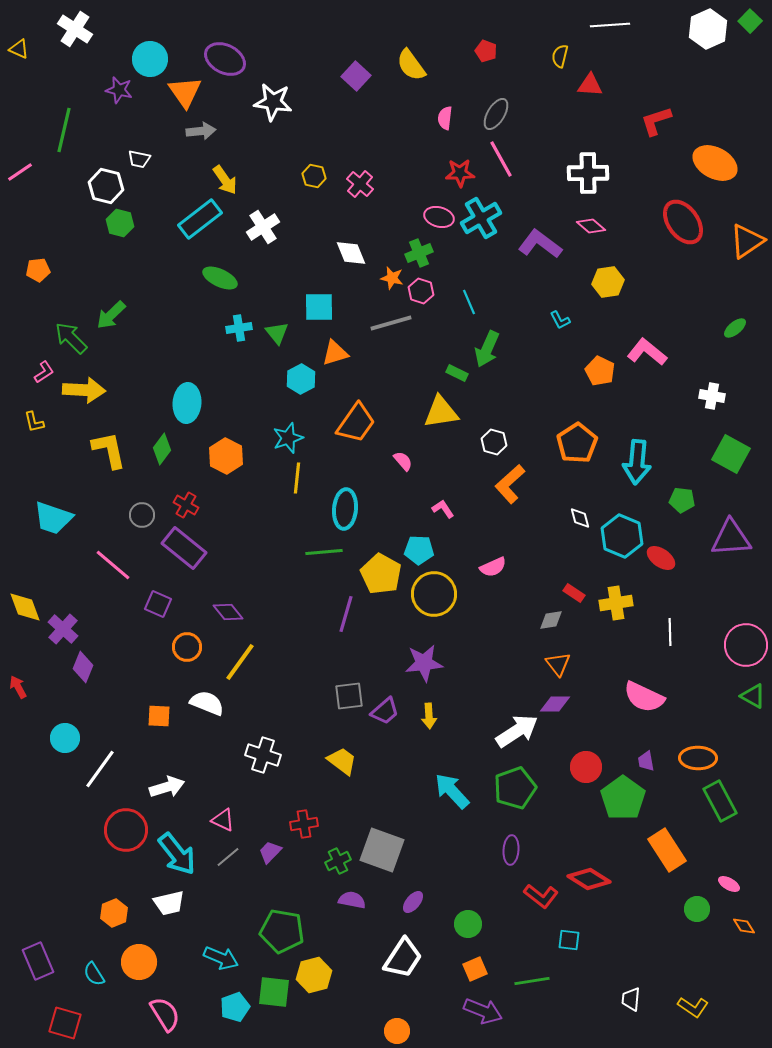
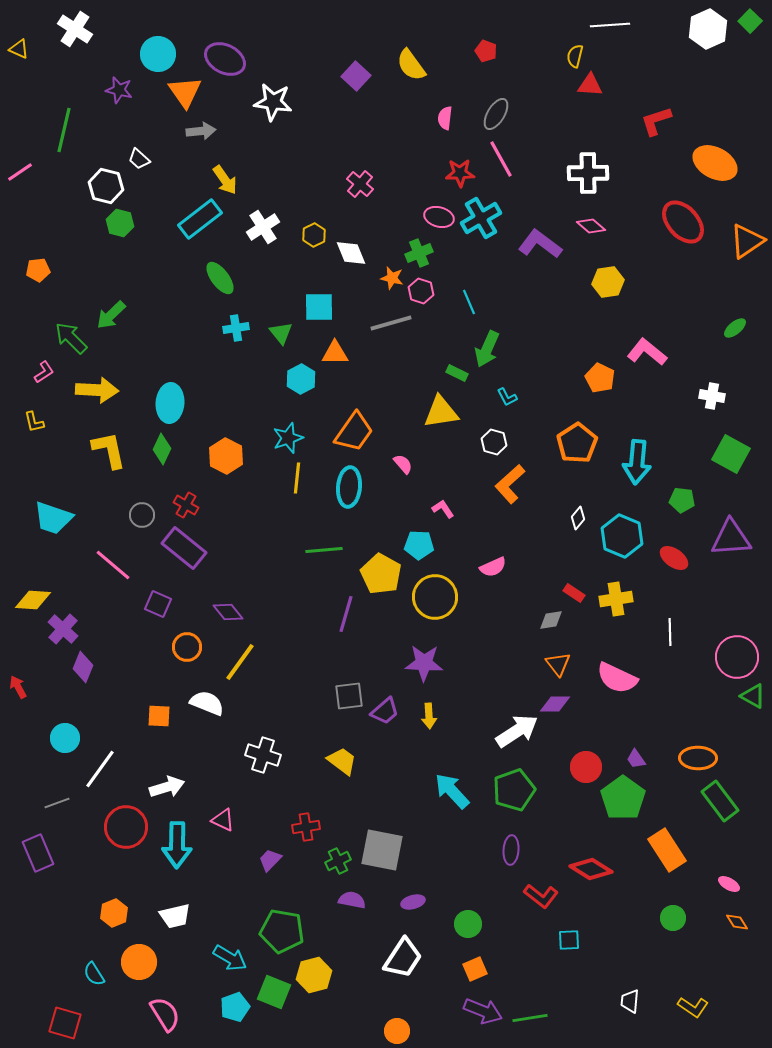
yellow semicircle at (560, 56): moved 15 px right
cyan circle at (150, 59): moved 8 px right, 5 px up
white trapezoid at (139, 159): rotated 30 degrees clockwise
yellow hexagon at (314, 176): moved 59 px down; rotated 20 degrees clockwise
red ellipse at (683, 222): rotated 6 degrees counterclockwise
green ellipse at (220, 278): rotated 28 degrees clockwise
cyan L-shape at (560, 320): moved 53 px left, 77 px down
cyan cross at (239, 328): moved 3 px left
green triangle at (277, 333): moved 4 px right
orange triangle at (335, 353): rotated 16 degrees clockwise
orange pentagon at (600, 371): moved 7 px down
yellow arrow at (84, 390): moved 13 px right
cyan ellipse at (187, 403): moved 17 px left
orange trapezoid at (356, 423): moved 2 px left, 9 px down
green diamond at (162, 449): rotated 12 degrees counterclockwise
pink semicircle at (403, 461): moved 3 px down
cyan ellipse at (345, 509): moved 4 px right, 22 px up
white diamond at (580, 518): moved 2 px left; rotated 55 degrees clockwise
cyan pentagon at (419, 550): moved 5 px up
green line at (324, 552): moved 2 px up
red ellipse at (661, 558): moved 13 px right
yellow circle at (434, 594): moved 1 px right, 3 px down
yellow cross at (616, 603): moved 4 px up
yellow diamond at (25, 607): moved 8 px right, 7 px up; rotated 66 degrees counterclockwise
pink circle at (746, 645): moved 9 px left, 12 px down
purple star at (424, 663): rotated 9 degrees clockwise
pink semicircle at (644, 697): moved 27 px left, 19 px up
purple trapezoid at (646, 761): moved 10 px left, 2 px up; rotated 25 degrees counterclockwise
green pentagon at (515, 788): moved 1 px left, 2 px down
green rectangle at (720, 801): rotated 9 degrees counterclockwise
red cross at (304, 824): moved 2 px right, 3 px down
red circle at (126, 830): moved 3 px up
gray square at (382, 850): rotated 9 degrees counterclockwise
purple trapezoid at (270, 852): moved 8 px down
cyan arrow at (177, 854): moved 9 px up; rotated 39 degrees clockwise
gray line at (228, 857): moved 171 px left, 54 px up; rotated 20 degrees clockwise
red diamond at (589, 879): moved 2 px right, 10 px up
purple ellipse at (413, 902): rotated 35 degrees clockwise
white trapezoid at (169, 903): moved 6 px right, 13 px down
green circle at (697, 909): moved 24 px left, 9 px down
orange diamond at (744, 926): moved 7 px left, 4 px up
cyan square at (569, 940): rotated 10 degrees counterclockwise
cyan arrow at (221, 958): moved 9 px right; rotated 8 degrees clockwise
purple rectangle at (38, 961): moved 108 px up
green line at (532, 981): moved 2 px left, 37 px down
green square at (274, 992): rotated 16 degrees clockwise
white trapezoid at (631, 999): moved 1 px left, 2 px down
